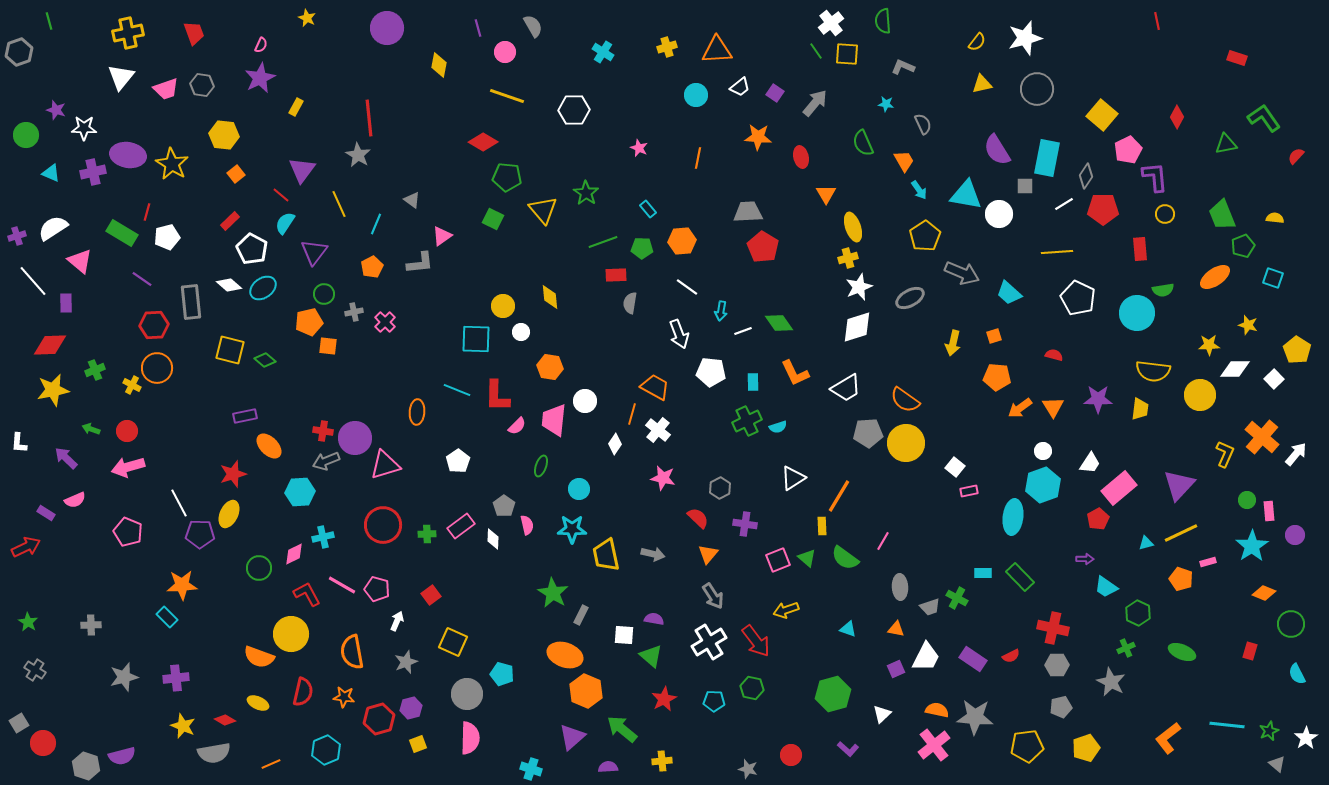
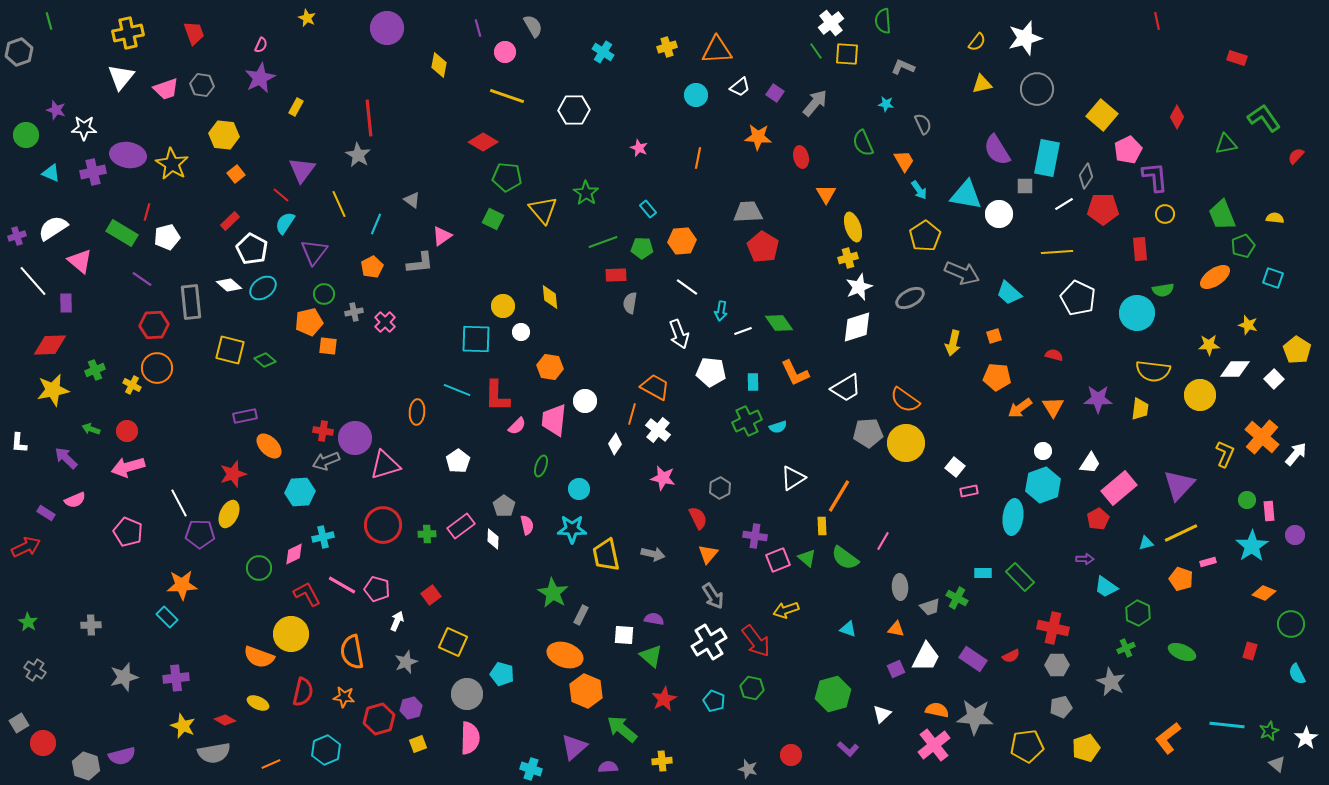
red semicircle at (698, 518): rotated 20 degrees clockwise
purple cross at (745, 524): moved 10 px right, 12 px down
cyan pentagon at (714, 701): rotated 20 degrees clockwise
purple triangle at (572, 737): moved 2 px right, 10 px down
